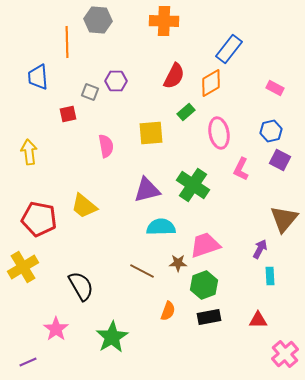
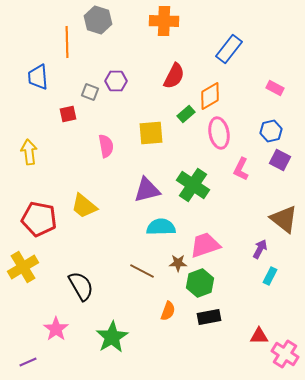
gray hexagon: rotated 12 degrees clockwise
orange diamond: moved 1 px left, 13 px down
green rectangle: moved 2 px down
brown triangle: rotated 32 degrees counterclockwise
cyan rectangle: rotated 30 degrees clockwise
green hexagon: moved 4 px left, 2 px up
red triangle: moved 1 px right, 16 px down
pink cross: rotated 16 degrees counterclockwise
